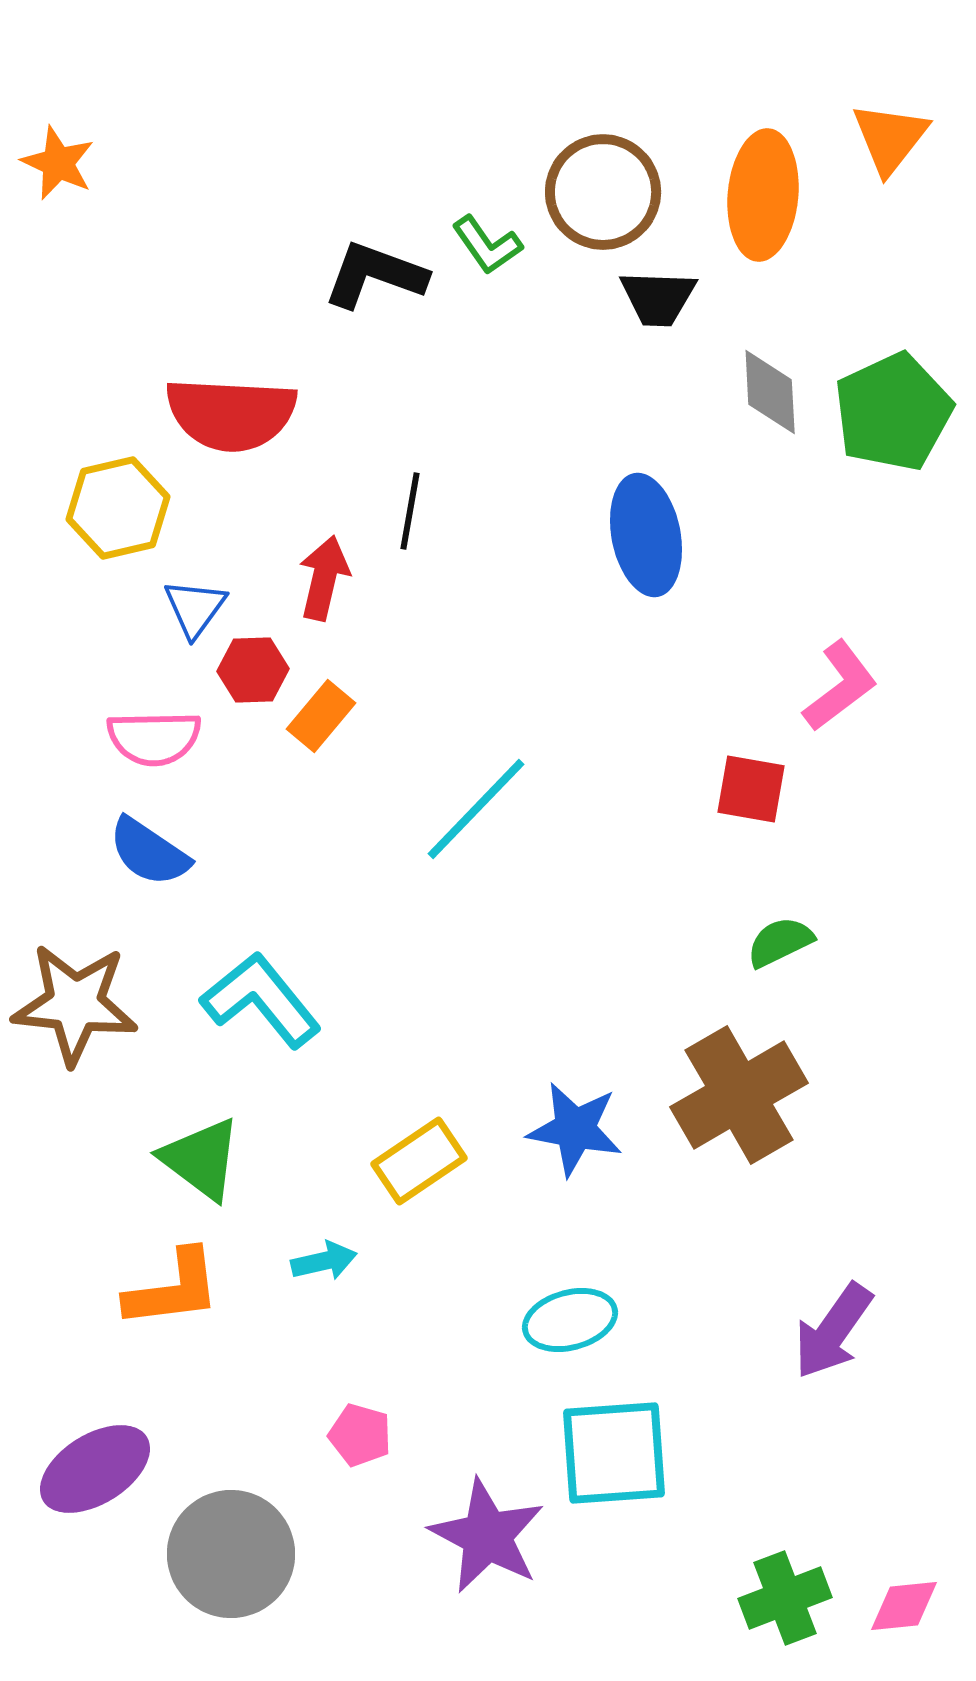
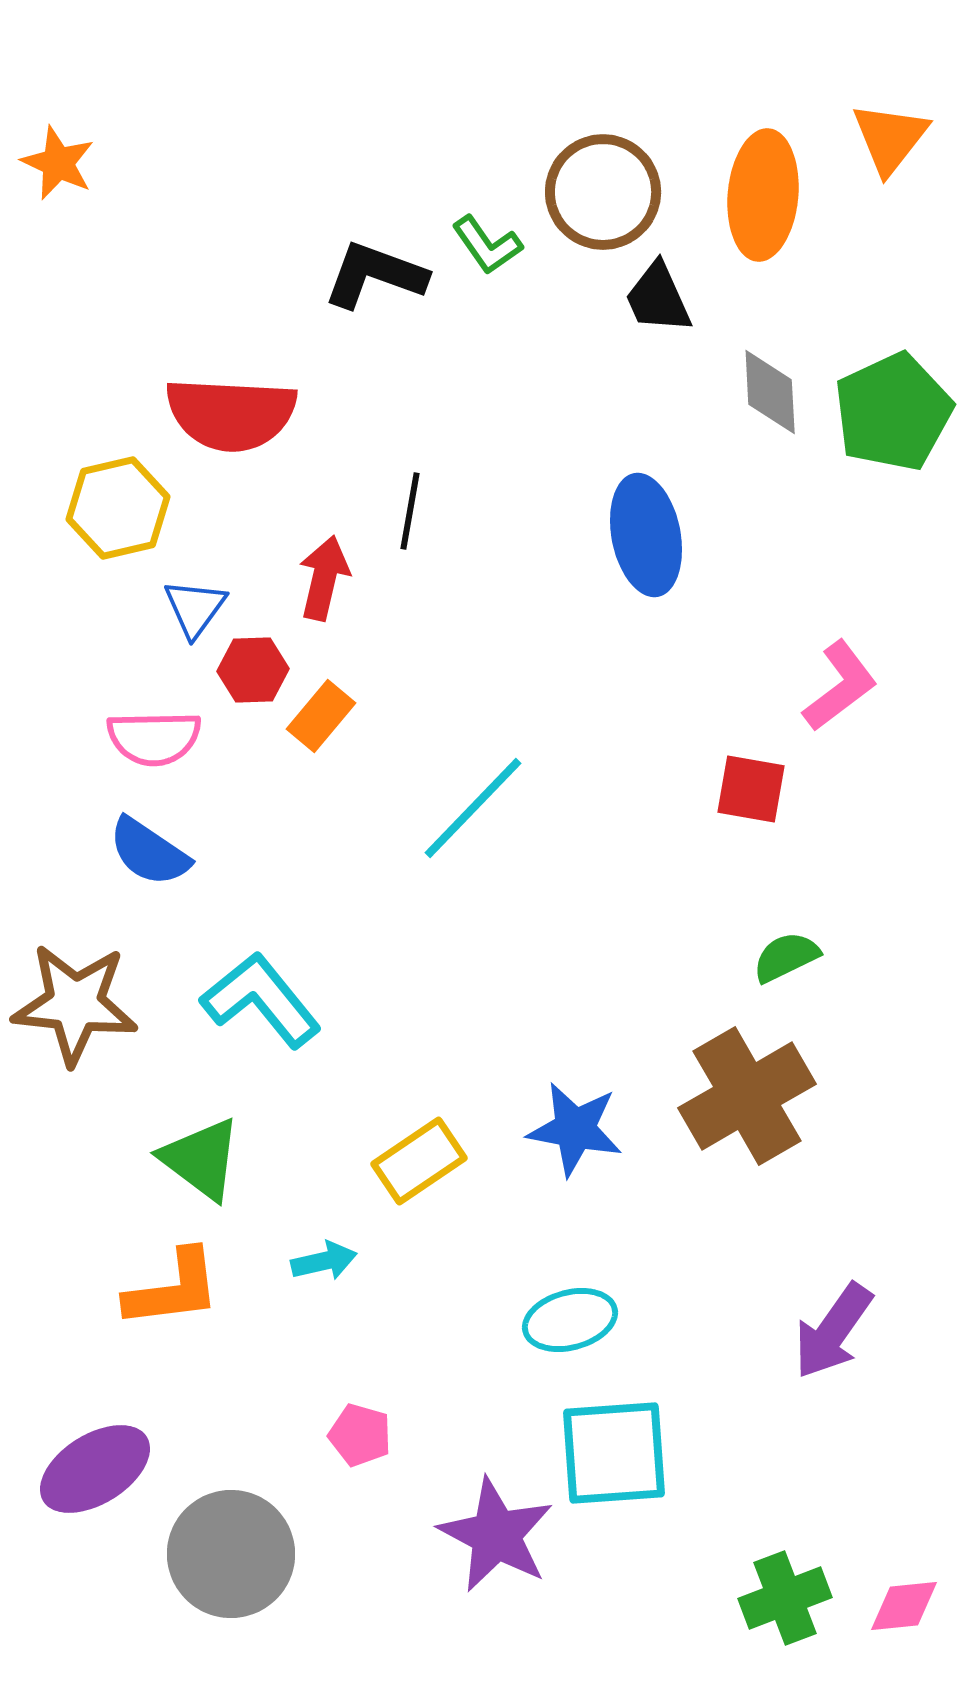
black trapezoid: rotated 64 degrees clockwise
cyan line: moved 3 px left, 1 px up
green semicircle: moved 6 px right, 15 px down
brown cross: moved 8 px right, 1 px down
purple star: moved 9 px right, 1 px up
